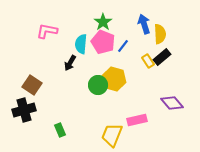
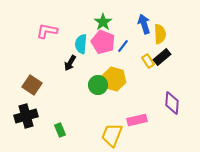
purple diamond: rotated 45 degrees clockwise
black cross: moved 2 px right, 6 px down
